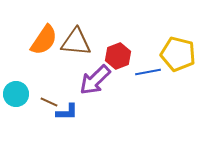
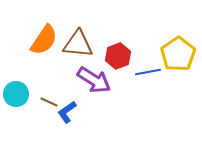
brown triangle: moved 2 px right, 2 px down
yellow pentagon: rotated 24 degrees clockwise
purple arrow: moved 1 px left; rotated 104 degrees counterclockwise
blue L-shape: rotated 145 degrees clockwise
